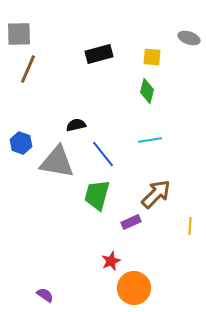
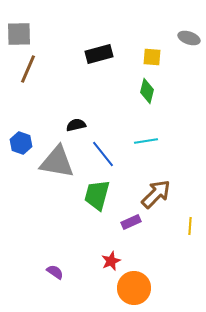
cyan line: moved 4 px left, 1 px down
purple semicircle: moved 10 px right, 23 px up
